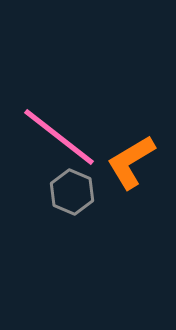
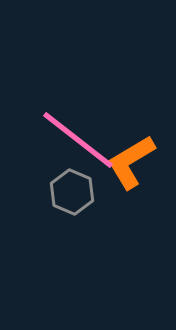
pink line: moved 19 px right, 3 px down
